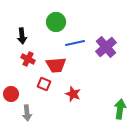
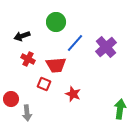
black arrow: rotated 77 degrees clockwise
blue line: rotated 36 degrees counterclockwise
red circle: moved 5 px down
